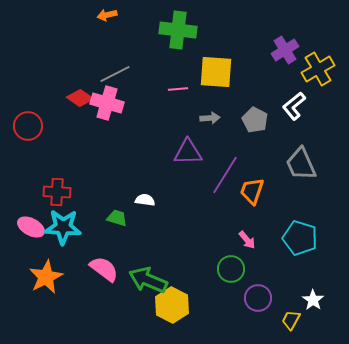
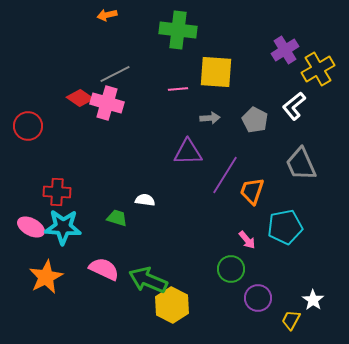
cyan pentagon: moved 15 px left, 11 px up; rotated 28 degrees counterclockwise
pink semicircle: rotated 12 degrees counterclockwise
